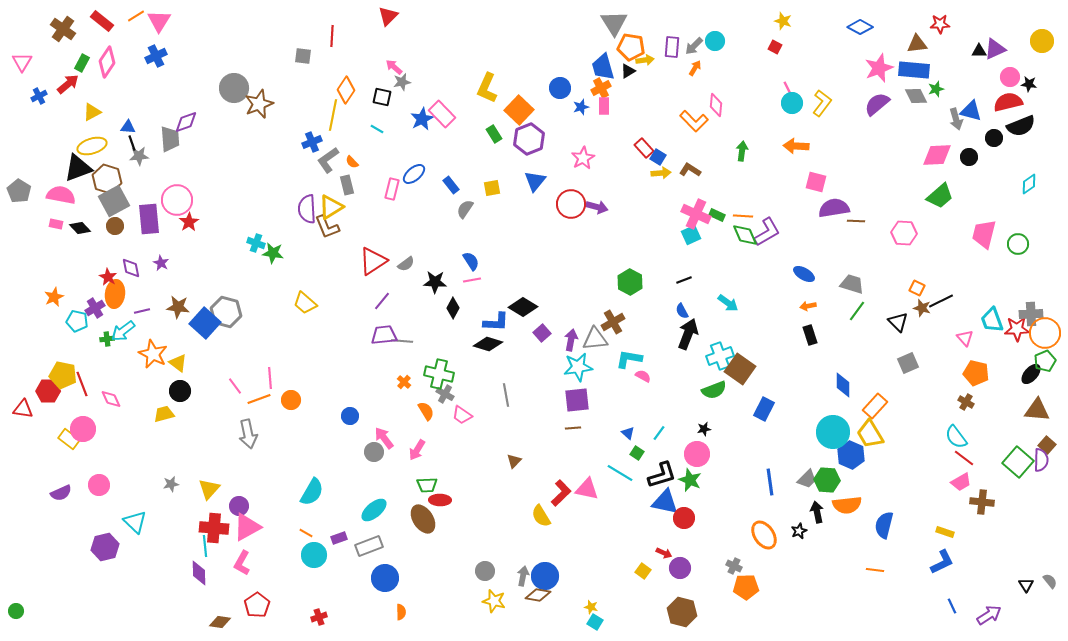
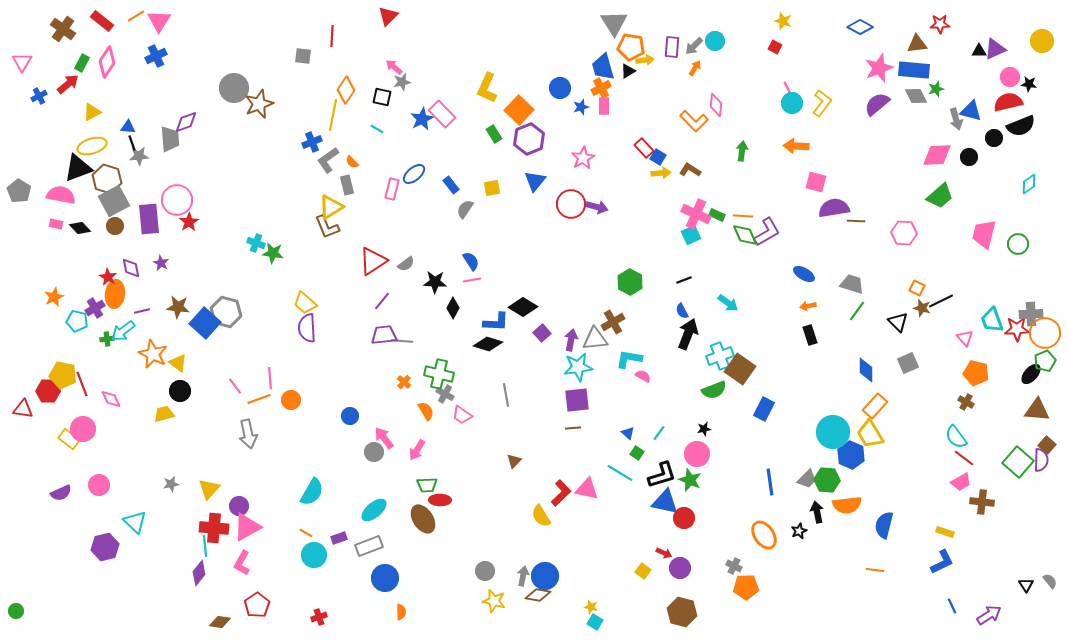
purple semicircle at (307, 209): moved 119 px down
blue diamond at (843, 385): moved 23 px right, 15 px up
purple diamond at (199, 573): rotated 40 degrees clockwise
